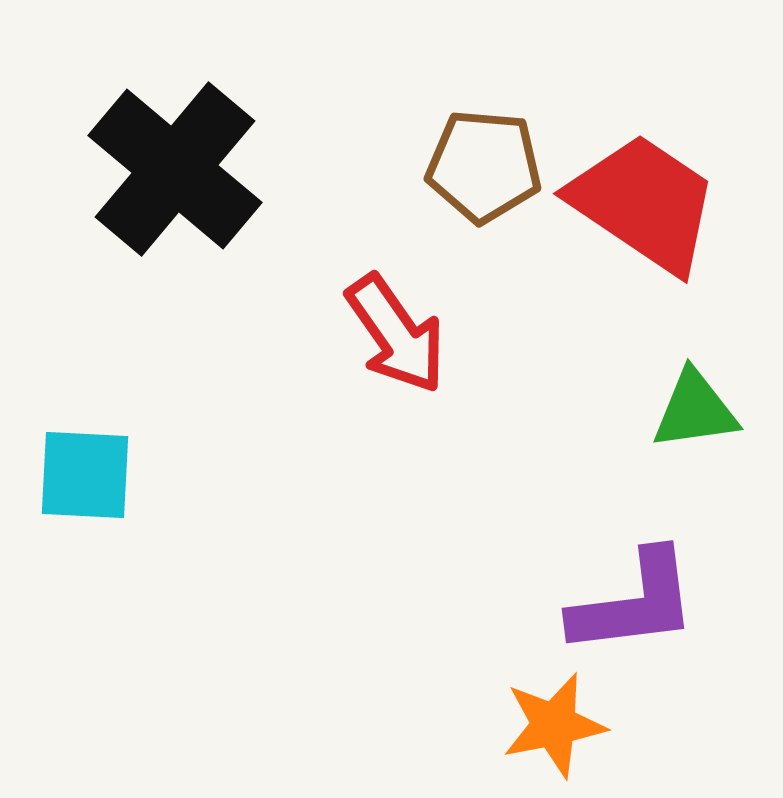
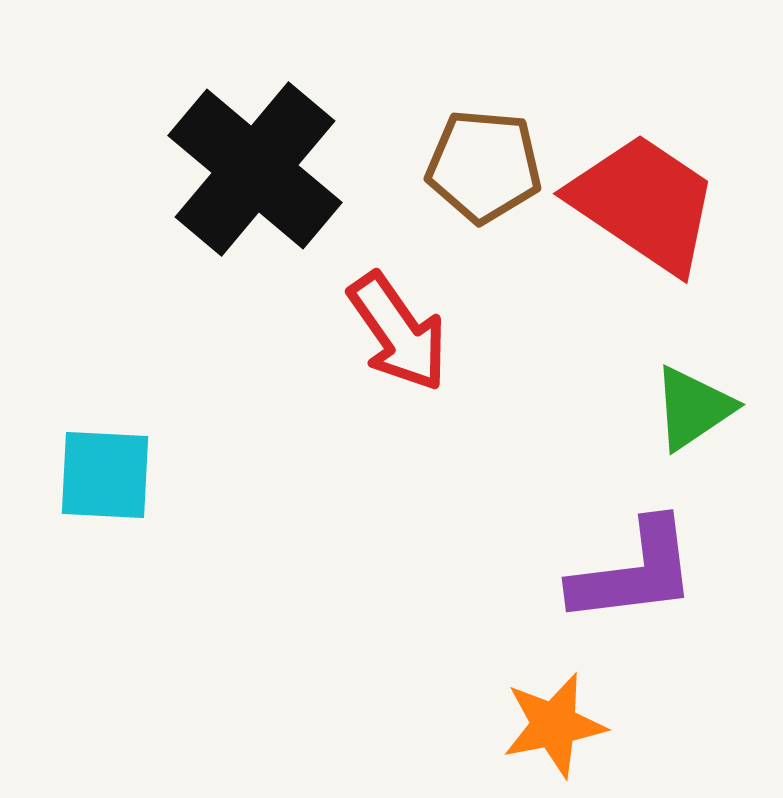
black cross: moved 80 px right
red arrow: moved 2 px right, 2 px up
green triangle: moved 2 px left, 2 px up; rotated 26 degrees counterclockwise
cyan square: moved 20 px right
purple L-shape: moved 31 px up
